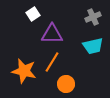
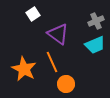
gray cross: moved 3 px right, 4 px down
purple triangle: moved 6 px right; rotated 35 degrees clockwise
cyan trapezoid: moved 2 px right, 1 px up; rotated 10 degrees counterclockwise
orange line: rotated 55 degrees counterclockwise
orange star: moved 2 px up; rotated 15 degrees clockwise
